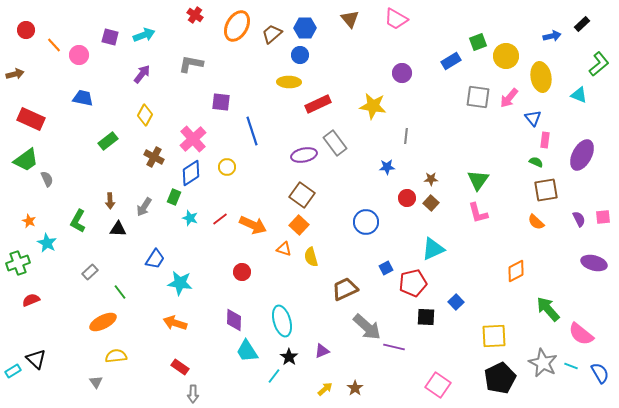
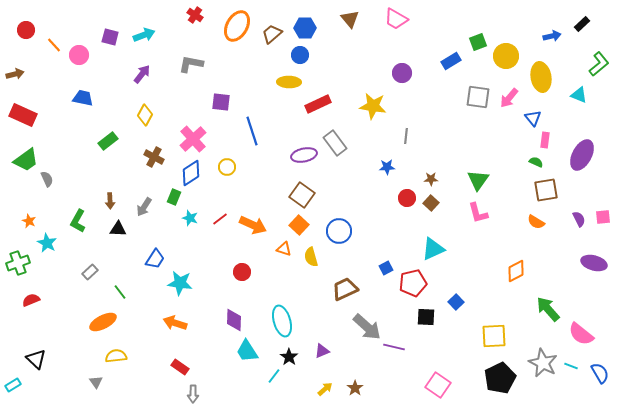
red rectangle at (31, 119): moved 8 px left, 4 px up
blue circle at (366, 222): moved 27 px left, 9 px down
orange semicircle at (536, 222): rotated 12 degrees counterclockwise
cyan rectangle at (13, 371): moved 14 px down
